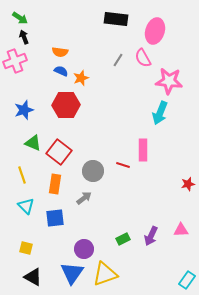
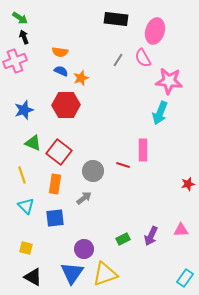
cyan rectangle: moved 2 px left, 2 px up
